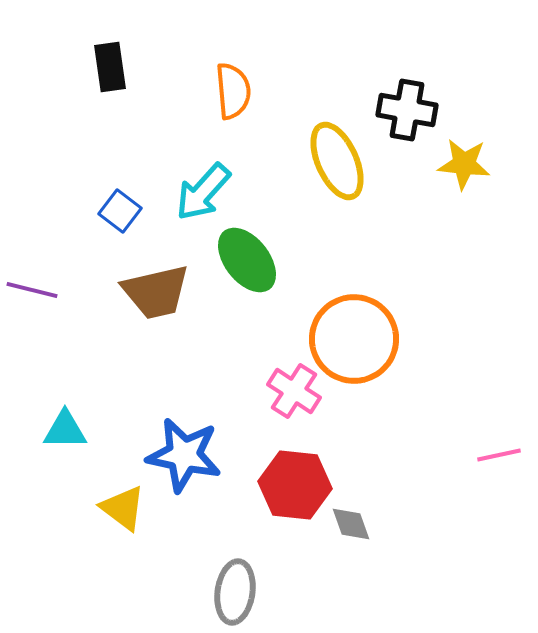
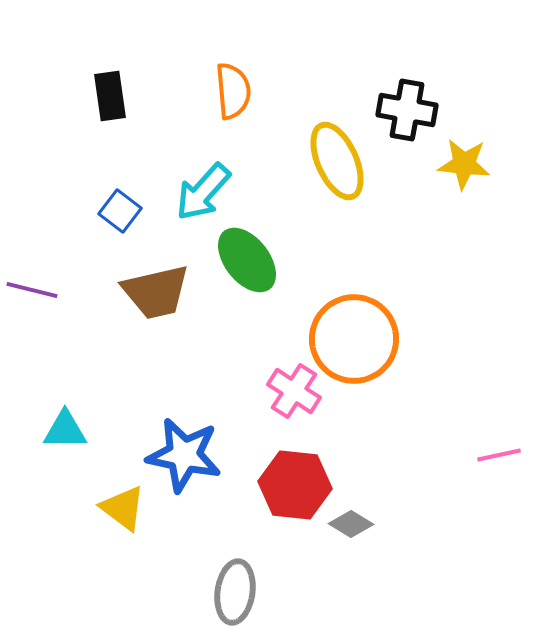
black rectangle: moved 29 px down
gray diamond: rotated 39 degrees counterclockwise
